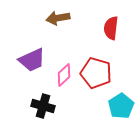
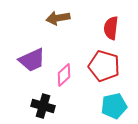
red pentagon: moved 8 px right, 7 px up
cyan pentagon: moved 7 px left; rotated 20 degrees clockwise
